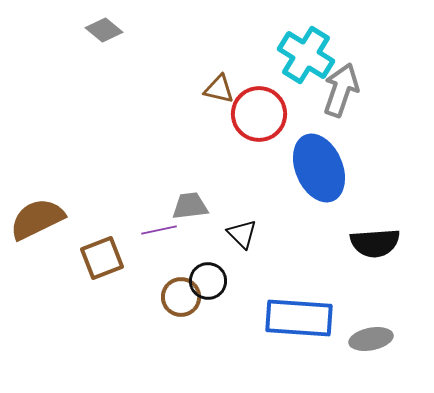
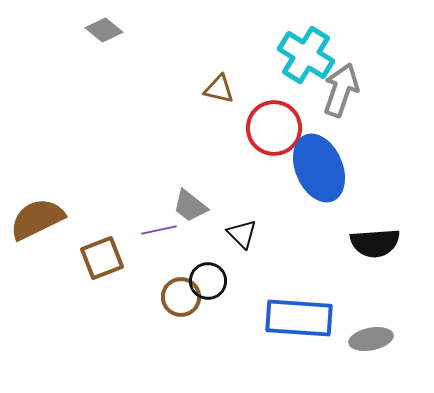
red circle: moved 15 px right, 14 px down
gray trapezoid: rotated 135 degrees counterclockwise
